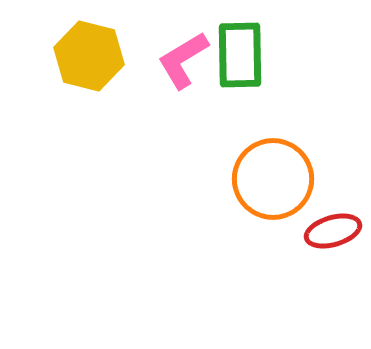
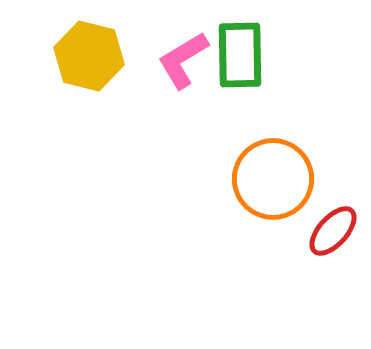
red ellipse: rotated 32 degrees counterclockwise
